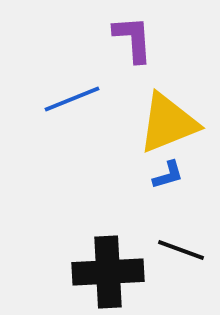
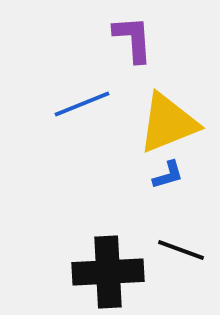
blue line: moved 10 px right, 5 px down
